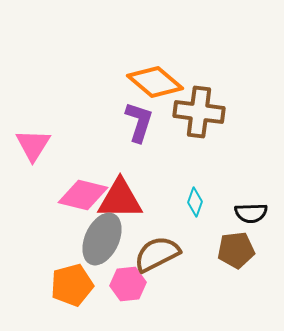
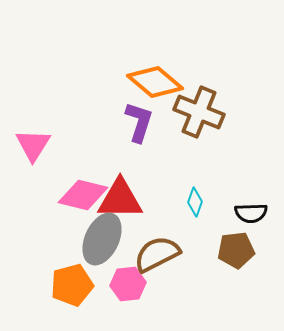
brown cross: rotated 15 degrees clockwise
